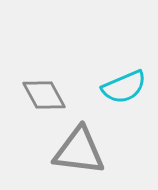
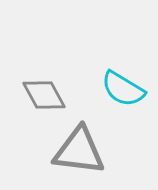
cyan semicircle: moved 1 px left, 2 px down; rotated 54 degrees clockwise
